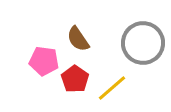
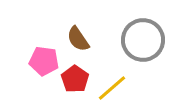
gray circle: moved 3 px up
